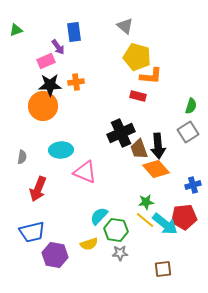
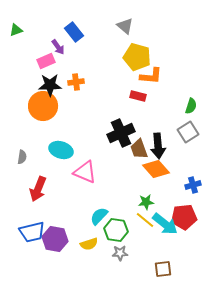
blue rectangle: rotated 30 degrees counterclockwise
cyan ellipse: rotated 20 degrees clockwise
purple hexagon: moved 16 px up
